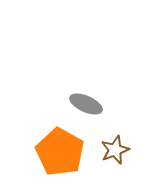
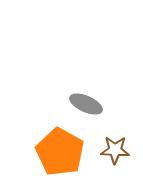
brown star: rotated 24 degrees clockwise
